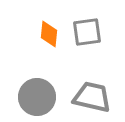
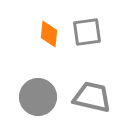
gray circle: moved 1 px right
